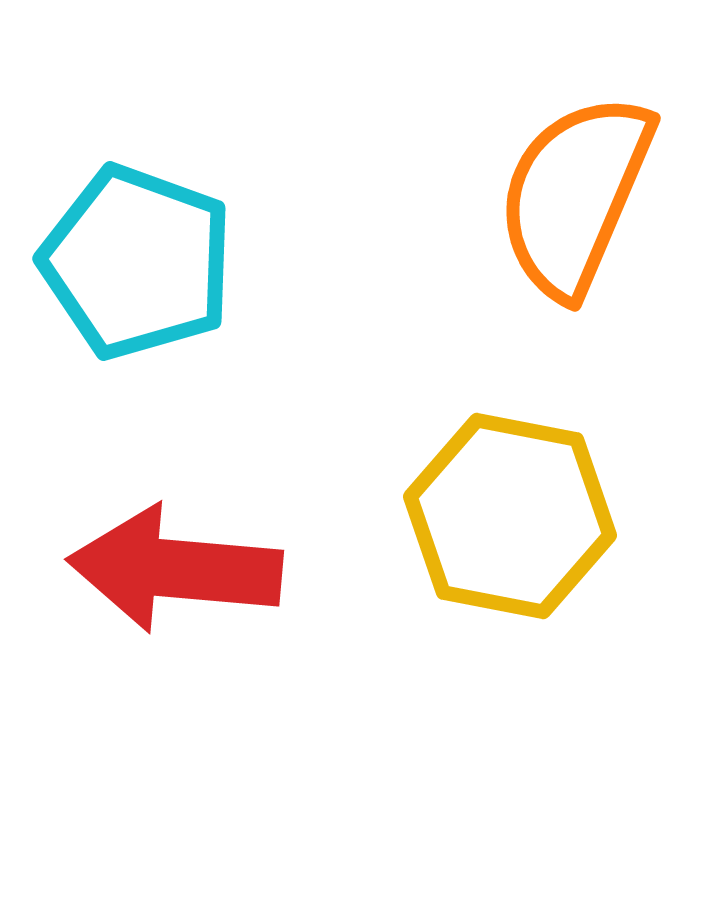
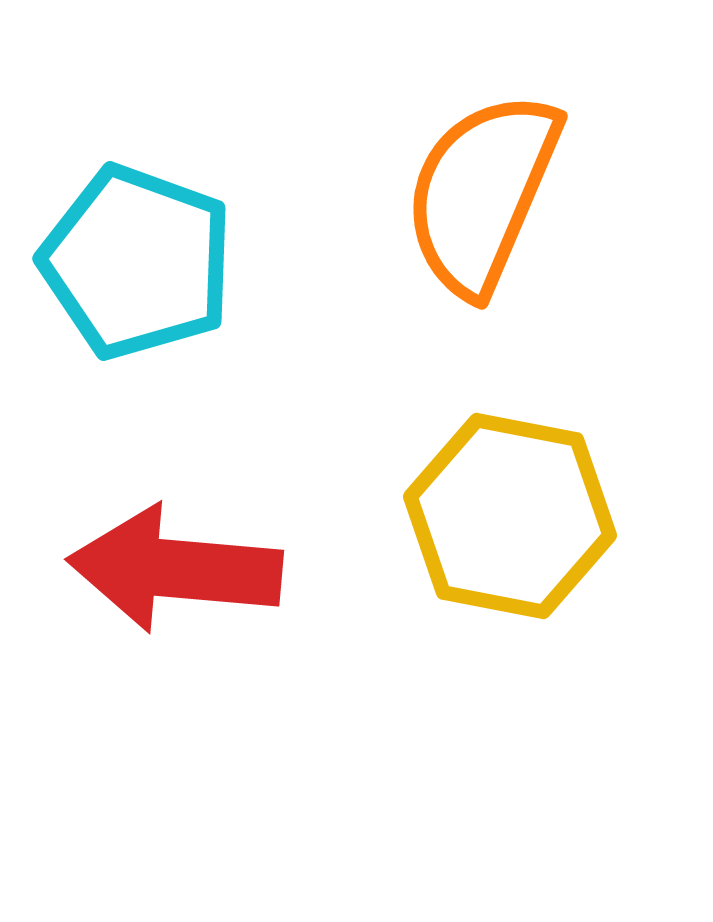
orange semicircle: moved 93 px left, 2 px up
